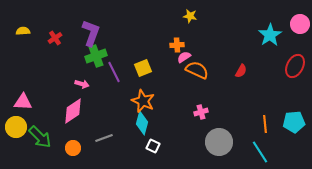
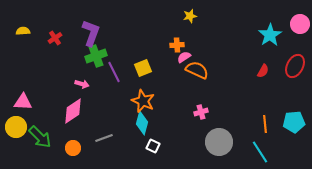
yellow star: rotated 24 degrees counterclockwise
red semicircle: moved 22 px right
